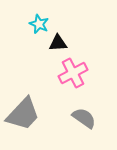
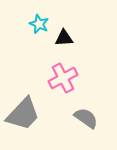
black triangle: moved 6 px right, 5 px up
pink cross: moved 10 px left, 5 px down
gray semicircle: moved 2 px right
